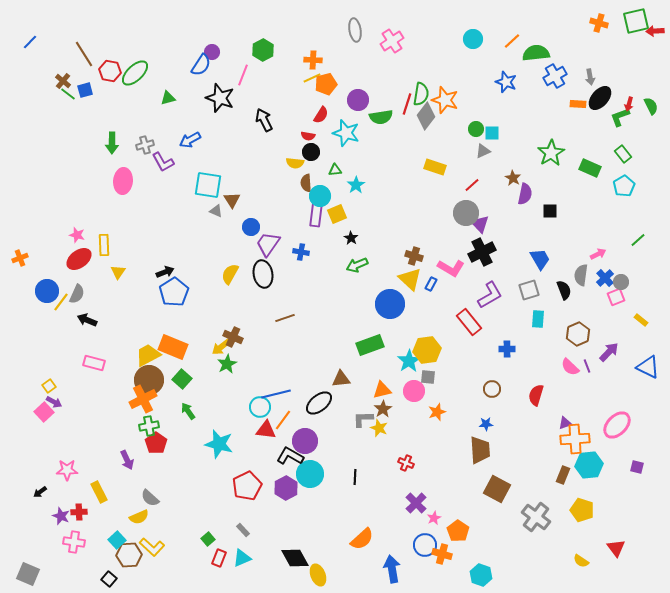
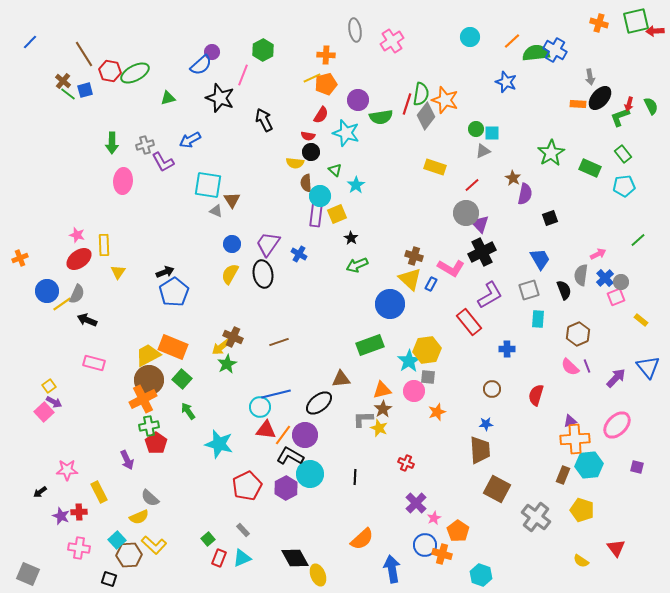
cyan circle at (473, 39): moved 3 px left, 2 px up
orange cross at (313, 60): moved 13 px right, 5 px up
blue semicircle at (201, 65): rotated 15 degrees clockwise
green ellipse at (135, 73): rotated 16 degrees clockwise
blue cross at (555, 76): moved 26 px up; rotated 30 degrees counterclockwise
green triangle at (335, 170): rotated 48 degrees clockwise
cyan pentagon at (624, 186): rotated 25 degrees clockwise
black square at (550, 211): moved 7 px down; rotated 21 degrees counterclockwise
blue circle at (251, 227): moved 19 px left, 17 px down
blue cross at (301, 252): moved 2 px left, 2 px down; rotated 21 degrees clockwise
yellow line at (61, 302): moved 1 px right, 2 px down; rotated 18 degrees clockwise
brown line at (285, 318): moved 6 px left, 24 px down
purple arrow at (609, 352): moved 7 px right, 26 px down
blue triangle at (648, 367): rotated 25 degrees clockwise
orange line at (283, 420): moved 15 px down
purple triangle at (565, 423): moved 5 px right, 2 px up
purple circle at (305, 441): moved 6 px up
pink cross at (74, 542): moved 5 px right, 6 px down
yellow L-shape at (152, 547): moved 2 px right, 2 px up
black square at (109, 579): rotated 21 degrees counterclockwise
